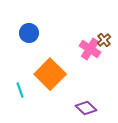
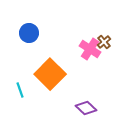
brown cross: moved 2 px down
